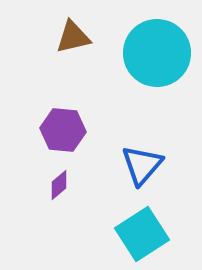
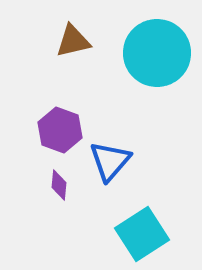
brown triangle: moved 4 px down
purple hexagon: moved 3 px left; rotated 15 degrees clockwise
blue triangle: moved 32 px left, 4 px up
purple diamond: rotated 44 degrees counterclockwise
